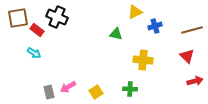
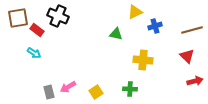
black cross: moved 1 px right, 1 px up
